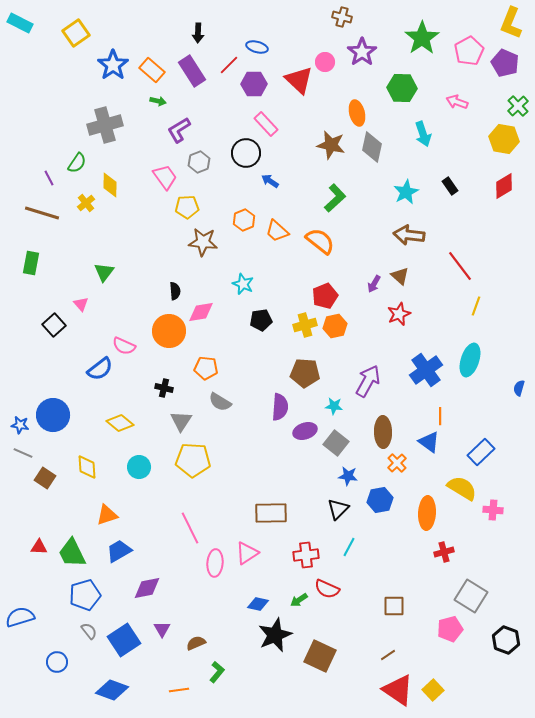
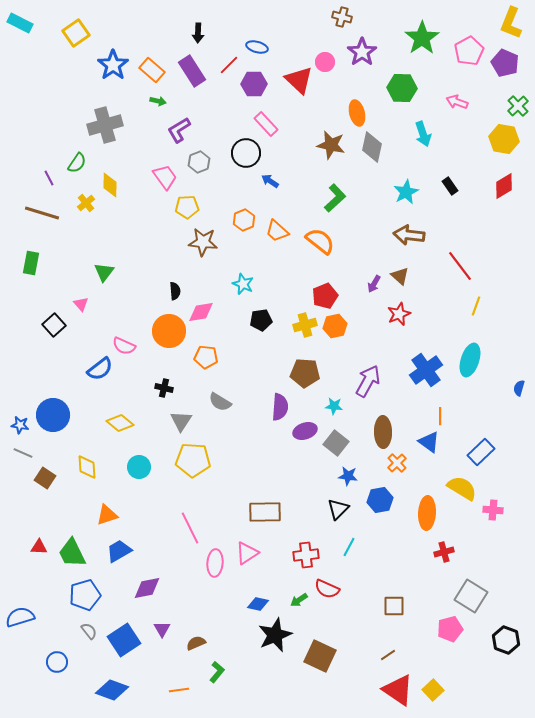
orange pentagon at (206, 368): moved 11 px up
brown rectangle at (271, 513): moved 6 px left, 1 px up
